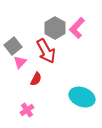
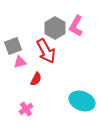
pink L-shape: moved 1 px left, 2 px up; rotated 15 degrees counterclockwise
gray square: rotated 18 degrees clockwise
pink triangle: rotated 32 degrees clockwise
cyan ellipse: moved 4 px down
pink cross: moved 1 px left, 1 px up
